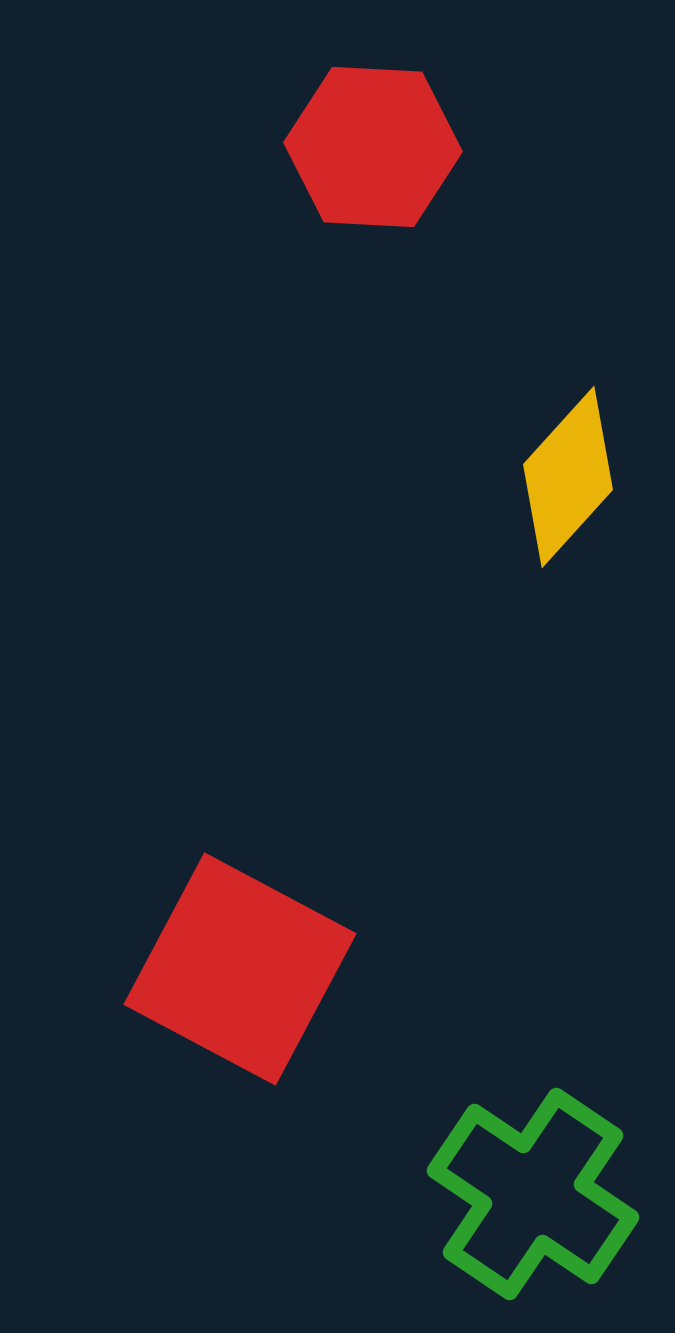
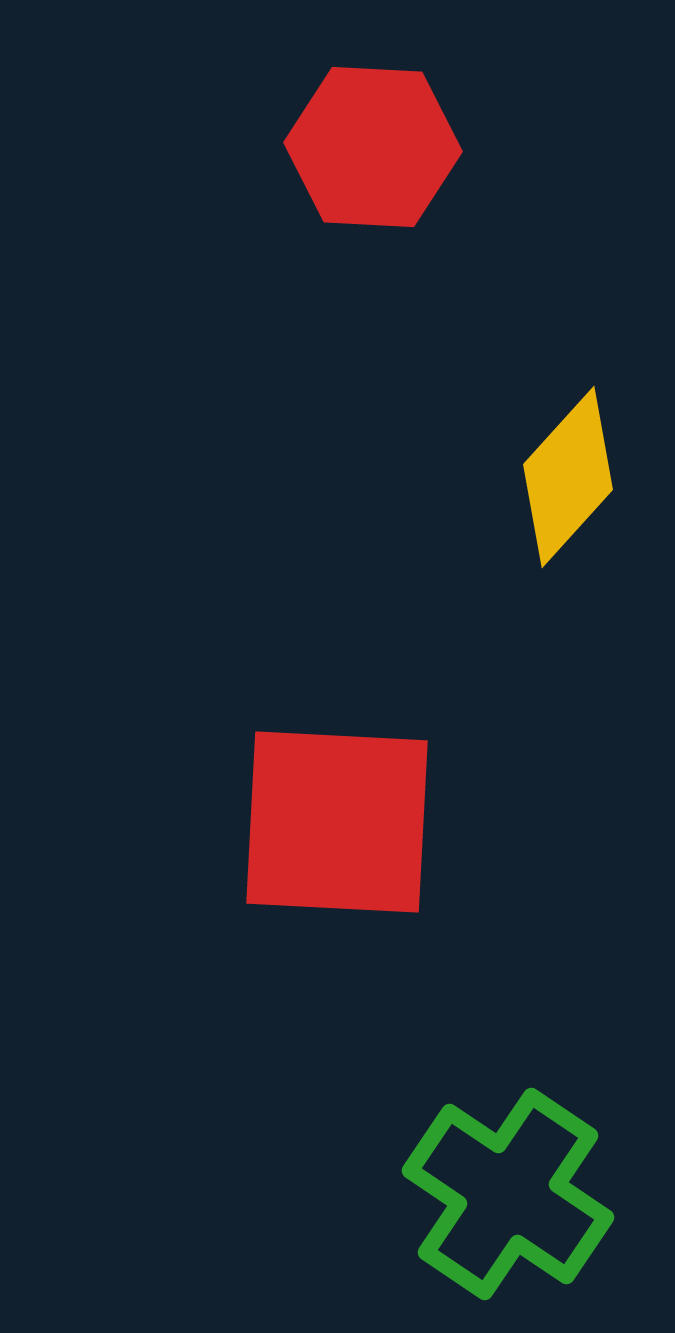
red square: moved 97 px right, 147 px up; rotated 25 degrees counterclockwise
green cross: moved 25 px left
